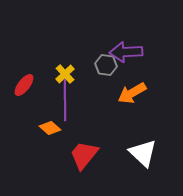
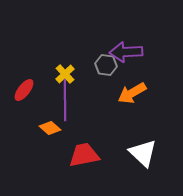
red ellipse: moved 5 px down
red trapezoid: rotated 40 degrees clockwise
